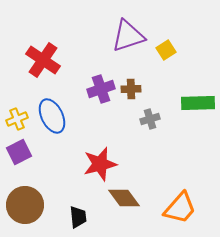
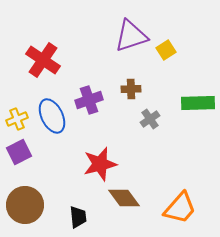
purple triangle: moved 3 px right
purple cross: moved 12 px left, 11 px down
gray cross: rotated 18 degrees counterclockwise
